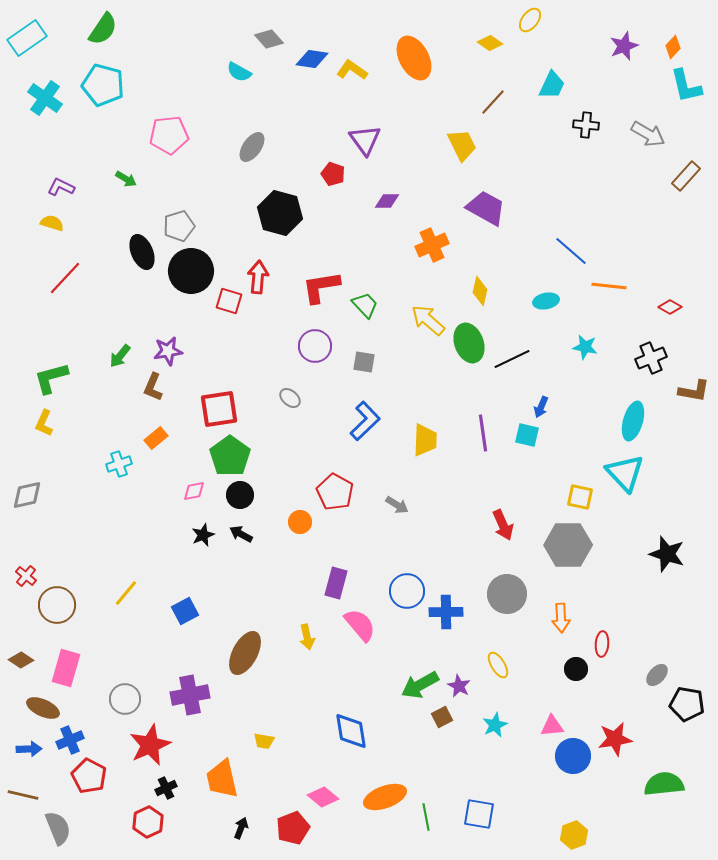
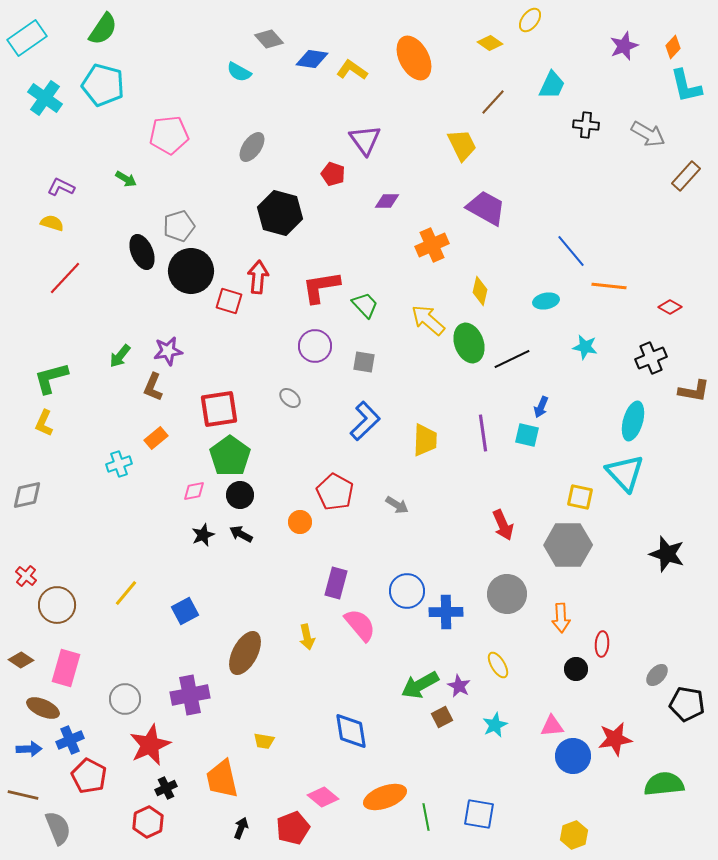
blue line at (571, 251): rotated 9 degrees clockwise
